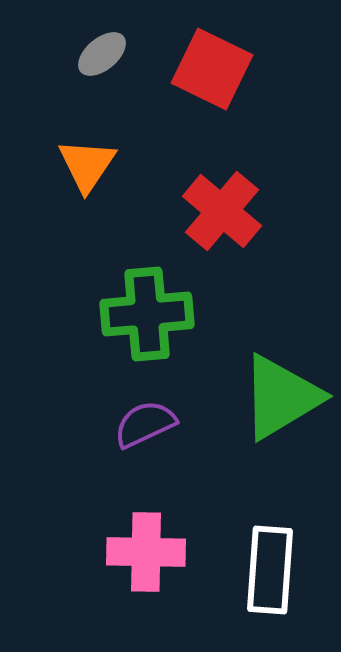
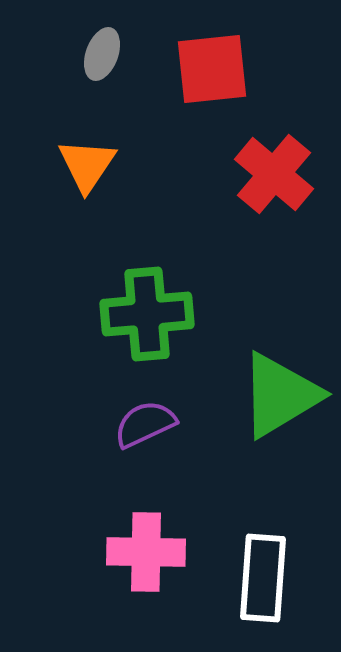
gray ellipse: rotated 30 degrees counterclockwise
red square: rotated 32 degrees counterclockwise
red cross: moved 52 px right, 37 px up
green triangle: moved 1 px left, 2 px up
white rectangle: moved 7 px left, 8 px down
